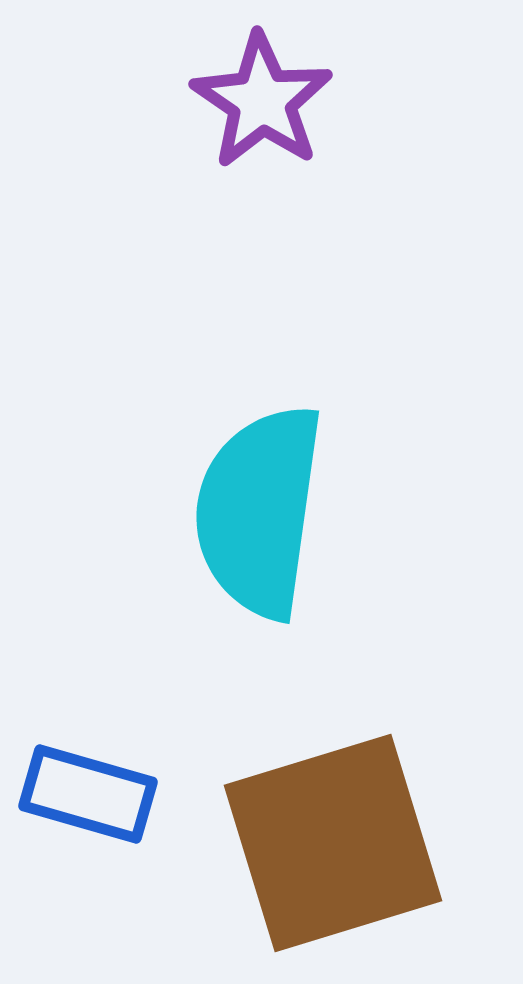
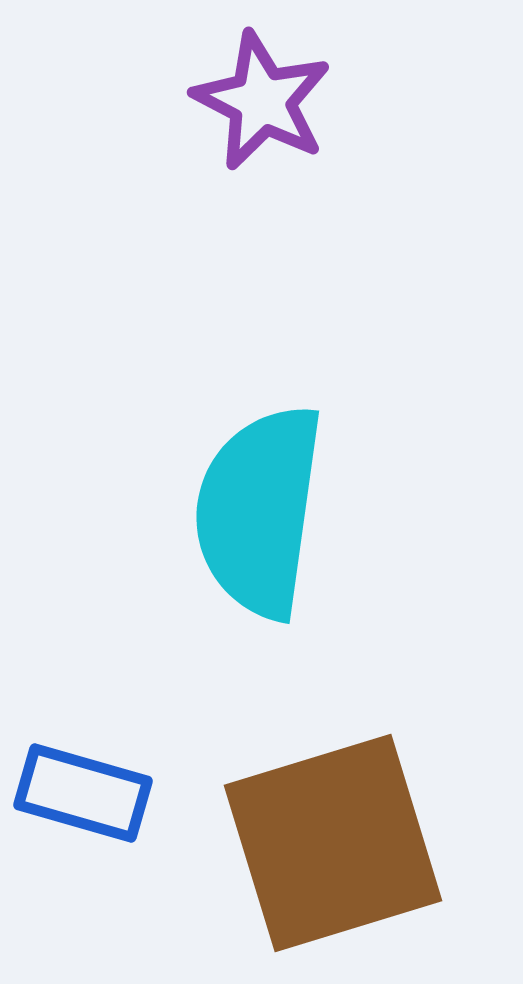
purple star: rotated 7 degrees counterclockwise
blue rectangle: moved 5 px left, 1 px up
